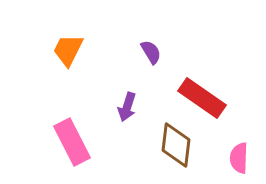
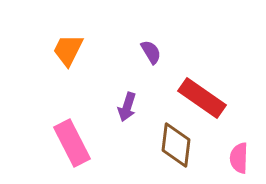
pink rectangle: moved 1 px down
